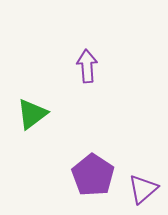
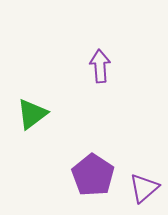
purple arrow: moved 13 px right
purple triangle: moved 1 px right, 1 px up
